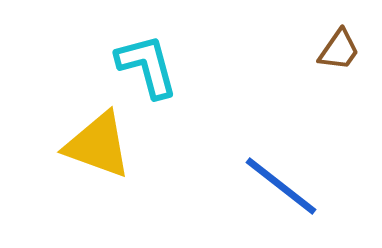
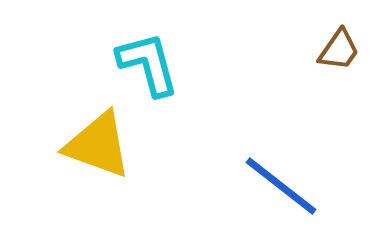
cyan L-shape: moved 1 px right, 2 px up
